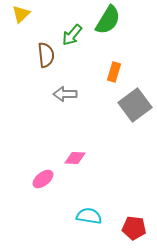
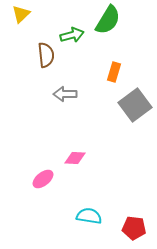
green arrow: rotated 145 degrees counterclockwise
